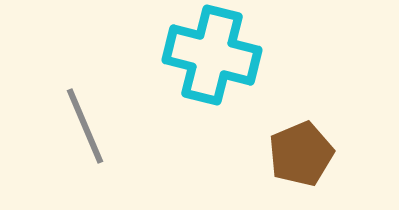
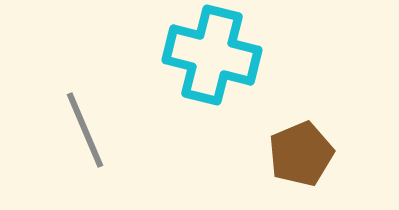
gray line: moved 4 px down
